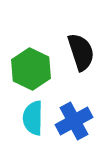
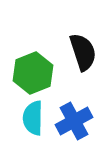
black semicircle: moved 2 px right
green hexagon: moved 2 px right, 4 px down; rotated 12 degrees clockwise
